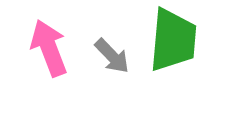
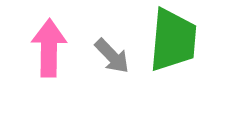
pink arrow: rotated 22 degrees clockwise
